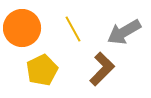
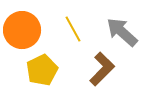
orange circle: moved 2 px down
gray arrow: moved 2 px left; rotated 72 degrees clockwise
